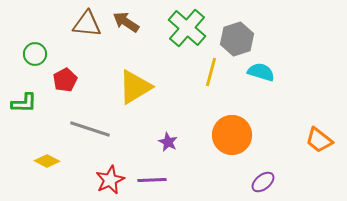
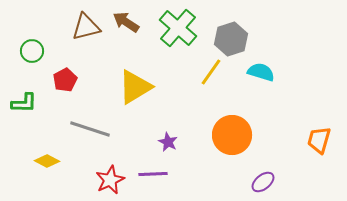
brown triangle: moved 1 px left, 3 px down; rotated 20 degrees counterclockwise
green cross: moved 9 px left
gray hexagon: moved 6 px left
green circle: moved 3 px left, 3 px up
yellow line: rotated 20 degrees clockwise
orange trapezoid: rotated 68 degrees clockwise
purple line: moved 1 px right, 6 px up
